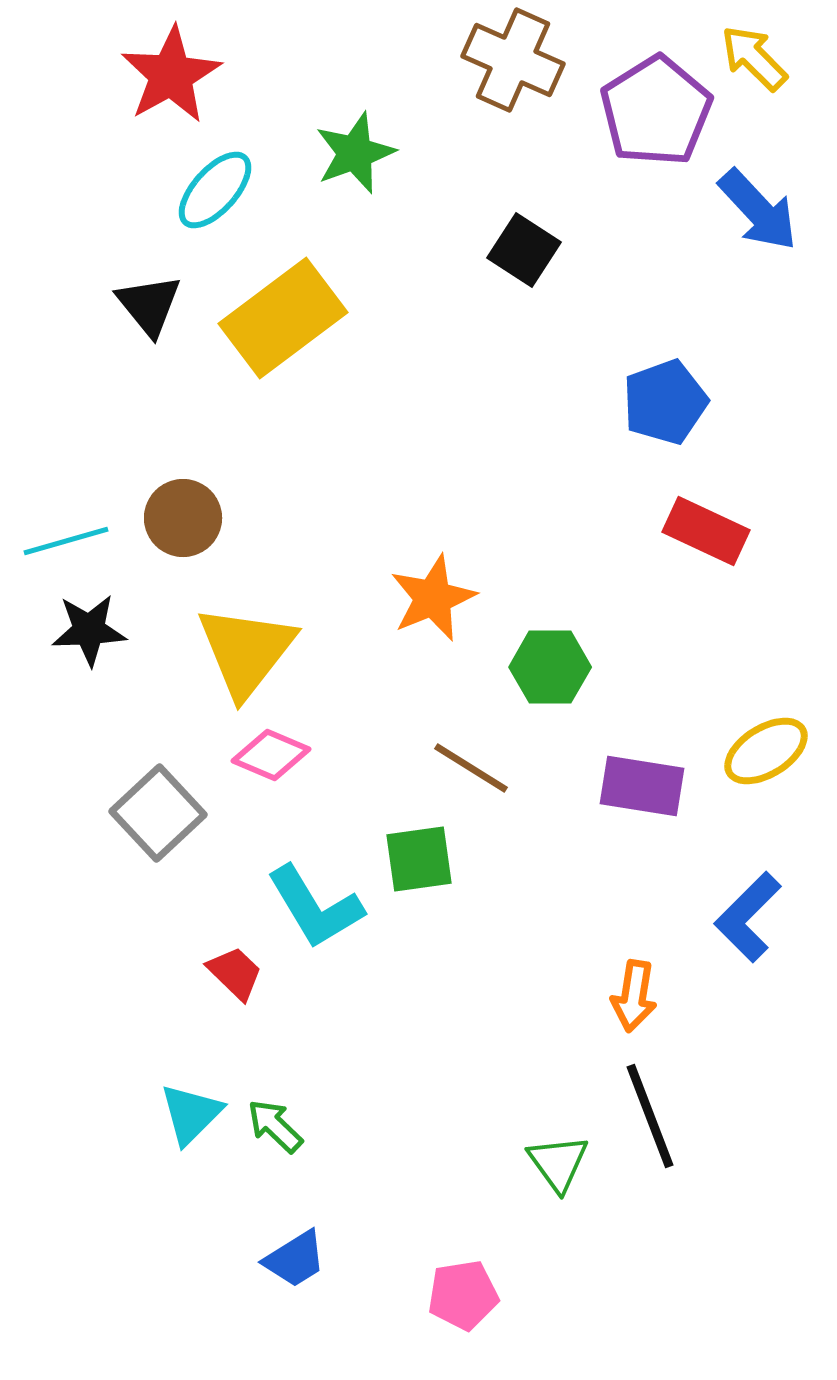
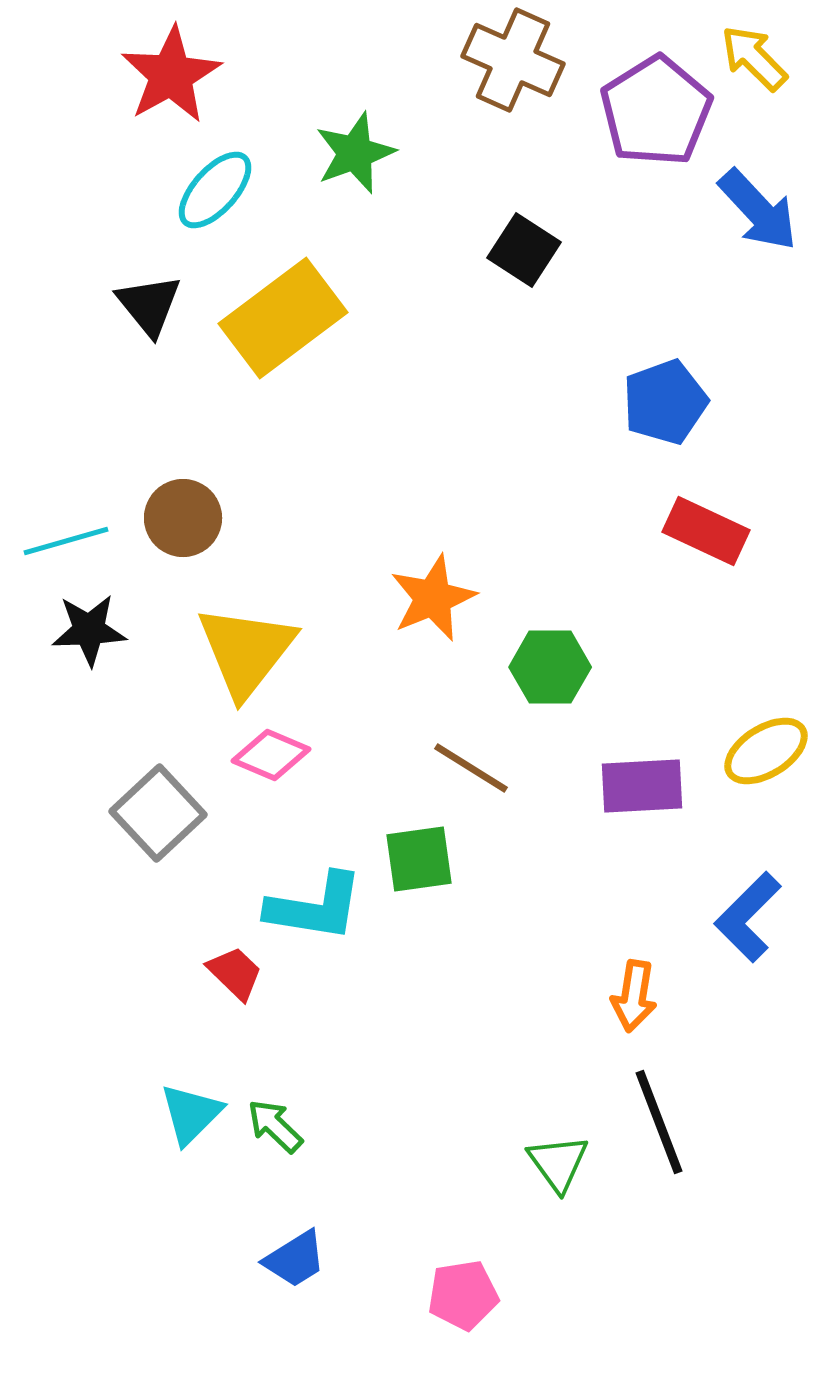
purple rectangle: rotated 12 degrees counterclockwise
cyan L-shape: rotated 50 degrees counterclockwise
black line: moved 9 px right, 6 px down
